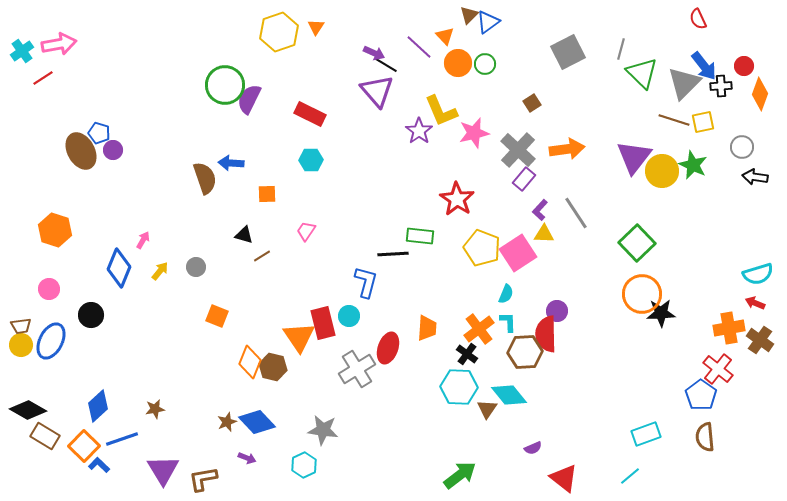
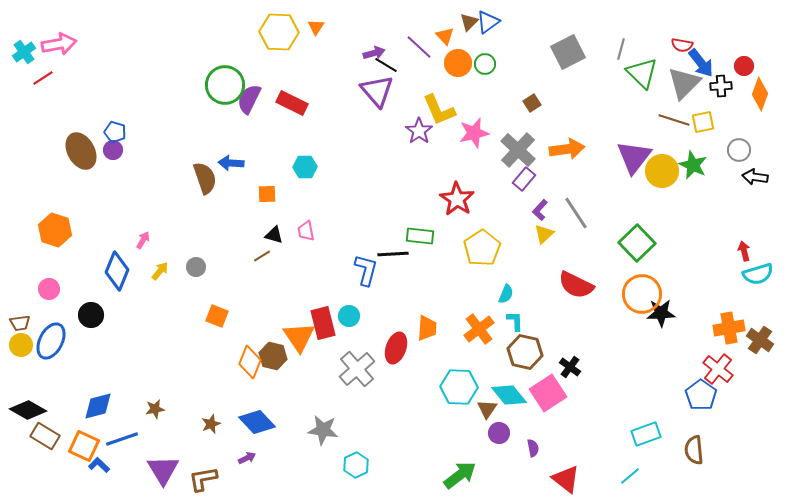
brown triangle at (469, 15): moved 7 px down
red semicircle at (698, 19): moved 16 px left, 26 px down; rotated 55 degrees counterclockwise
yellow hexagon at (279, 32): rotated 21 degrees clockwise
cyan cross at (22, 51): moved 2 px right, 1 px down
purple arrow at (374, 53): rotated 40 degrees counterclockwise
blue arrow at (704, 66): moved 3 px left, 3 px up
yellow L-shape at (441, 111): moved 2 px left, 1 px up
red rectangle at (310, 114): moved 18 px left, 11 px up
blue pentagon at (99, 133): moved 16 px right, 1 px up
gray circle at (742, 147): moved 3 px left, 3 px down
cyan hexagon at (311, 160): moved 6 px left, 7 px down
pink trapezoid at (306, 231): rotated 45 degrees counterclockwise
yellow triangle at (544, 234): rotated 45 degrees counterclockwise
black triangle at (244, 235): moved 30 px right
yellow pentagon at (482, 248): rotated 18 degrees clockwise
pink square at (518, 253): moved 30 px right, 140 px down
blue diamond at (119, 268): moved 2 px left, 3 px down
blue L-shape at (366, 282): moved 12 px up
red arrow at (755, 303): moved 11 px left, 52 px up; rotated 54 degrees clockwise
purple circle at (557, 311): moved 58 px left, 122 px down
cyan L-shape at (508, 322): moved 7 px right, 1 px up
brown trapezoid at (21, 326): moved 1 px left, 3 px up
red semicircle at (546, 334): moved 30 px right, 49 px up; rotated 63 degrees counterclockwise
red ellipse at (388, 348): moved 8 px right
brown hexagon at (525, 352): rotated 16 degrees clockwise
black cross at (467, 354): moved 103 px right, 13 px down
brown hexagon at (273, 367): moved 11 px up
gray cross at (357, 369): rotated 9 degrees counterclockwise
blue diamond at (98, 406): rotated 28 degrees clockwise
brown star at (227, 422): moved 16 px left, 2 px down
brown semicircle at (705, 437): moved 11 px left, 13 px down
orange square at (84, 446): rotated 20 degrees counterclockwise
purple semicircle at (533, 448): rotated 78 degrees counterclockwise
purple arrow at (247, 458): rotated 48 degrees counterclockwise
cyan hexagon at (304, 465): moved 52 px right
red triangle at (564, 478): moved 2 px right, 1 px down
